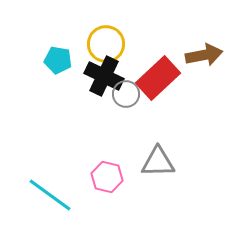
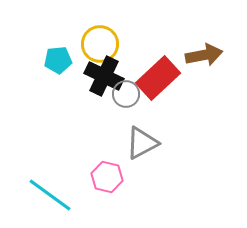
yellow circle: moved 6 px left
cyan pentagon: rotated 16 degrees counterclockwise
gray triangle: moved 16 px left, 19 px up; rotated 27 degrees counterclockwise
